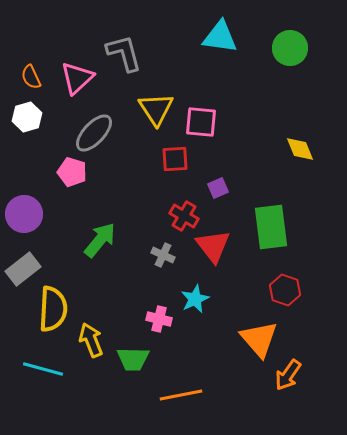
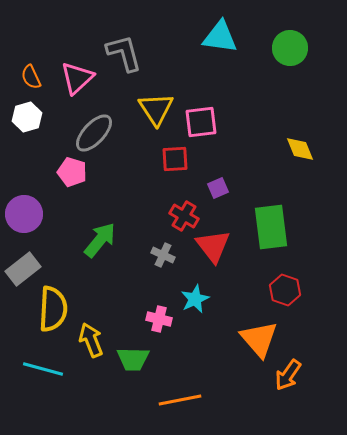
pink square: rotated 12 degrees counterclockwise
orange line: moved 1 px left, 5 px down
